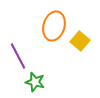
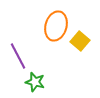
orange ellipse: moved 2 px right
